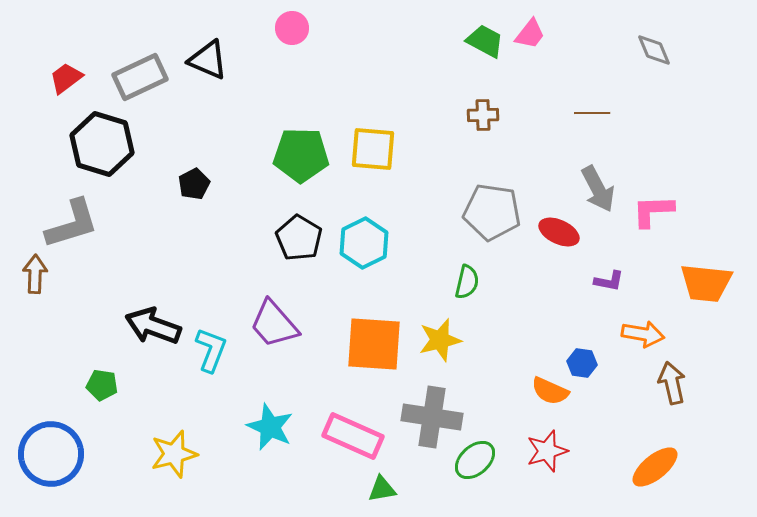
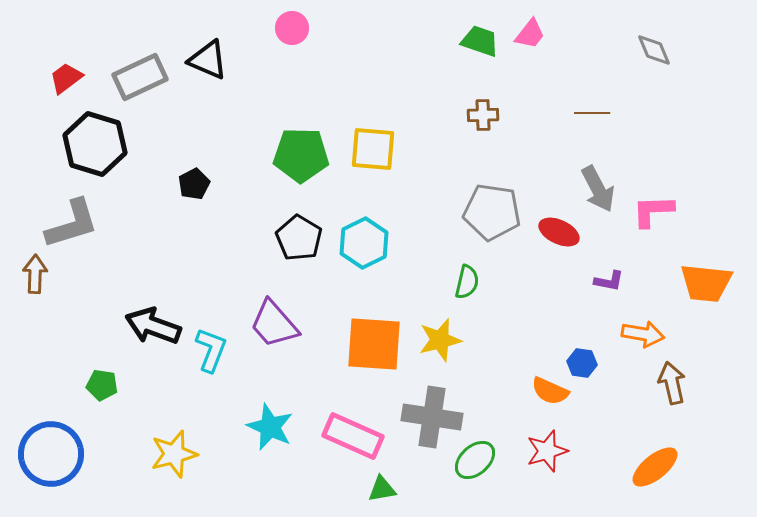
green trapezoid at (485, 41): moved 5 px left; rotated 9 degrees counterclockwise
black hexagon at (102, 144): moved 7 px left
